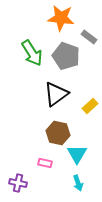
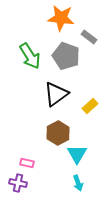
green arrow: moved 2 px left, 3 px down
brown hexagon: rotated 20 degrees clockwise
pink rectangle: moved 18 px left
